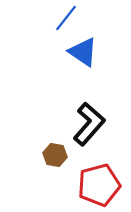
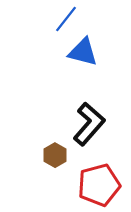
blue line: moved 1 px down
blue triangle: rotated 20 degrees counterclockwise
brown hexagon: rotated 20 degrees clockwise
